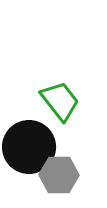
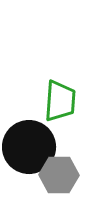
green trapezoid: rotated 42 degrees clockwise
